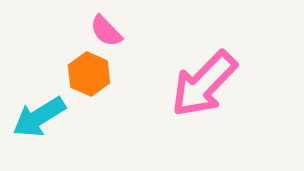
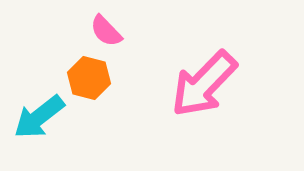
orange hexagon: moved 4 px down; rotated 9 degrees counterclockwise
cyan arrow: rotated 6 degrees counterclockwise
